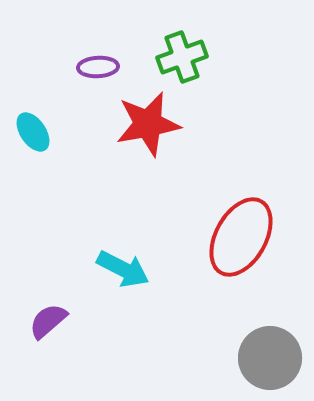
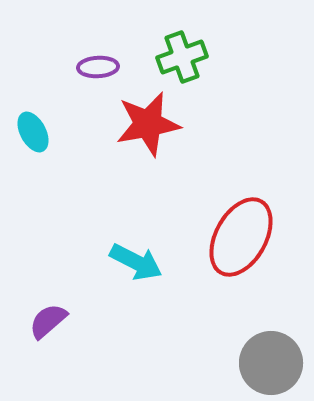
cyan ellipse: rotated 6 degrees clockwise
cyan arrow: moved 13 px right, 7 px up
gray circle: moved 1 px right, 5 px down
